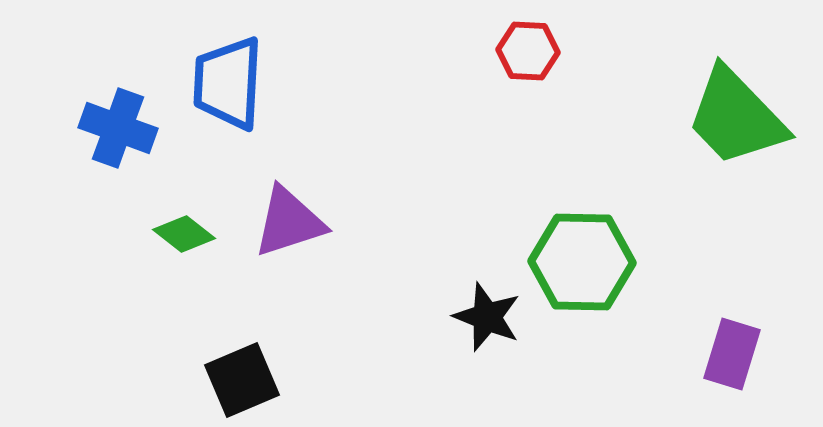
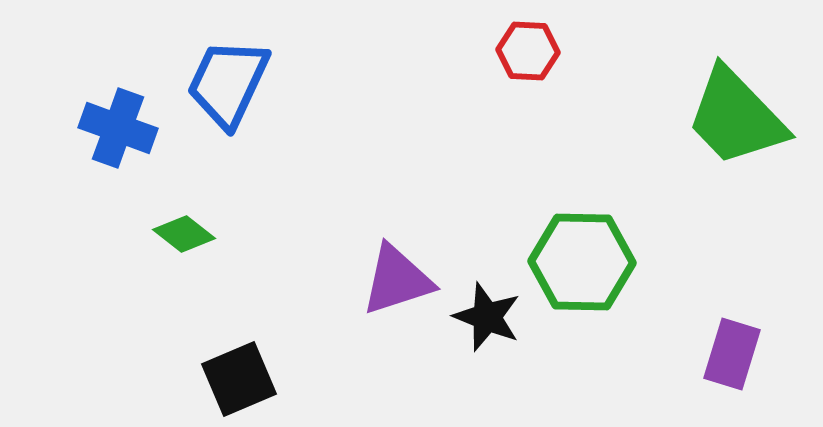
blue trapezoid: rotated 22 degrees clockwise
purple triangle: moved 108 px right, 58 px down
black square: moved 3 px left, 1 px up
